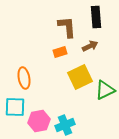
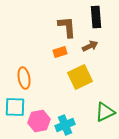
green triangle: moved 22 px down
